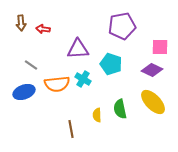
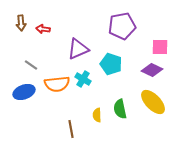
purple triangle: rotated 20 degrees counterclockwise
